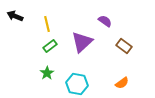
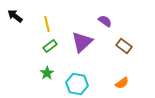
black arrow: rotated 14 degrees clockwise
